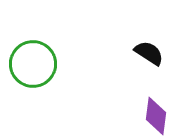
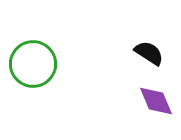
purple diamond: moved 15 px up; rotated 30 degrees counterclockwise
